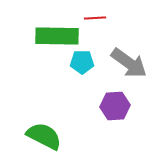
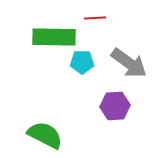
green rectangle: moved 3 px left, 1 px down
green semicircle: moved 1 px right, 1 px up
